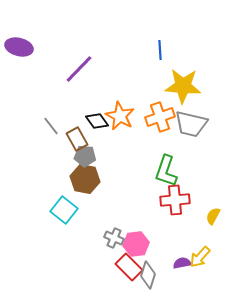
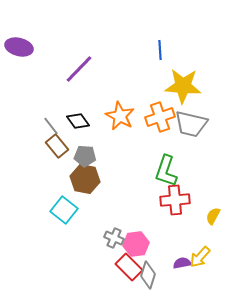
black diamond: moved 19 px left
brown rectangle: moved 20 px left, 7 px down; rotated 10 degrees counterclockwise
